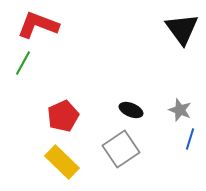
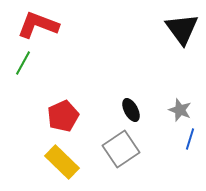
black ellipse: rotated 40 degrees clockwise
